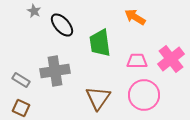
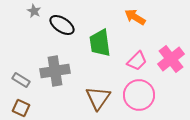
black ellipse: rotated 15 degrees counterclockwise
pink trapezoid: rotated 135 degrees clockwise
pink circle: moved 5 px left
